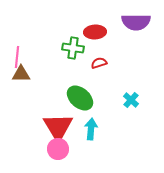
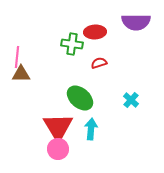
green cross: moved 1 px left, 4 px up
